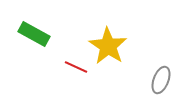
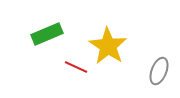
green rectangle: moved 13 px right; rotated 52 degrees counterclockwise
gray ellipse: moved 2 px left, 9 px up
